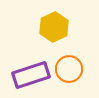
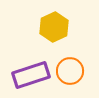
orange circle: moved 1 px right, 2 px down
